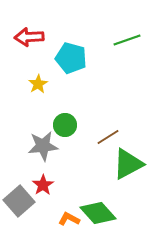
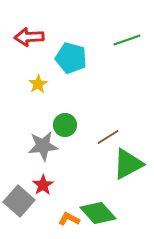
gray square: rotated 8 degrees counterclockwise
